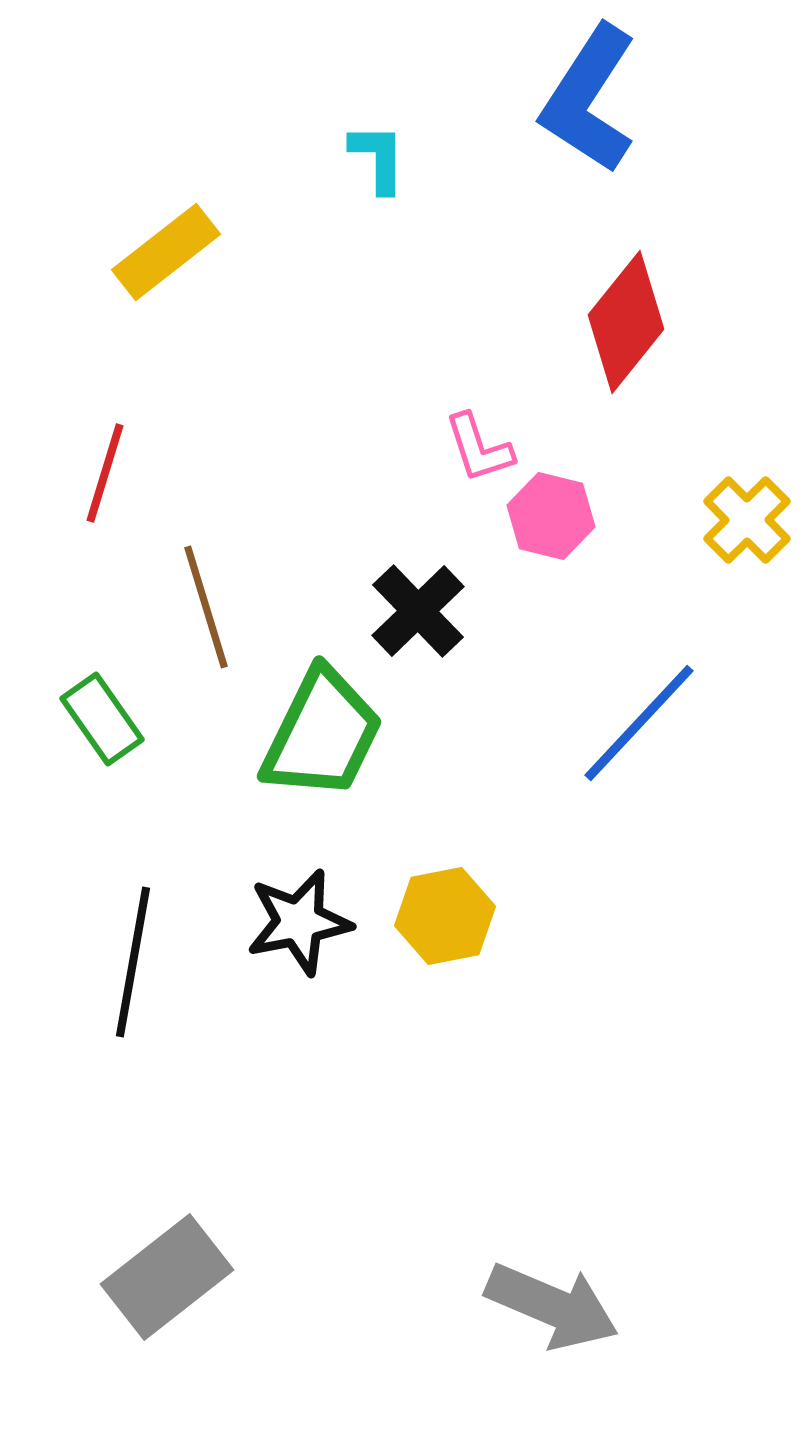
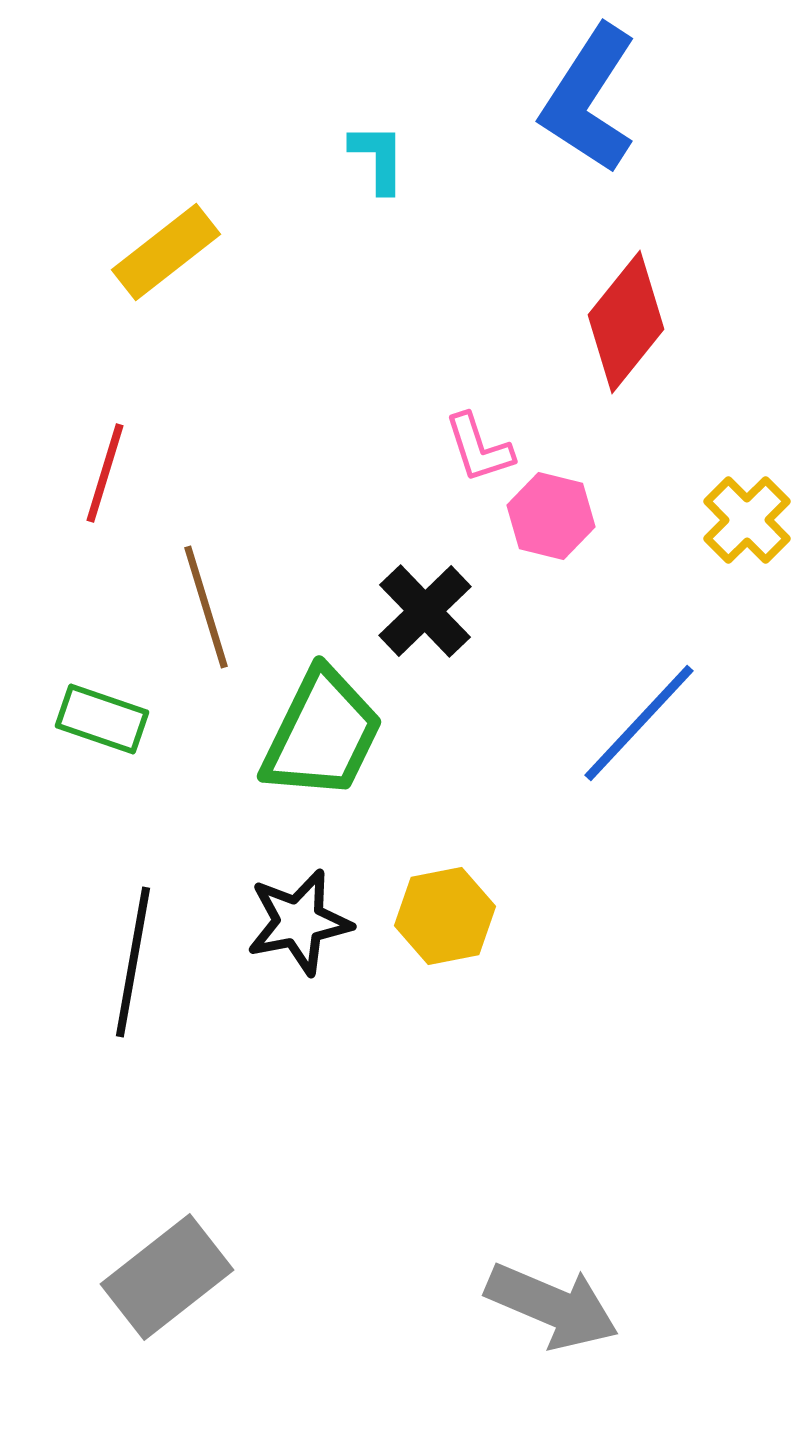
black cross: moved 7 px right
green rectangle: rotated 36 degrees counterclockwise
